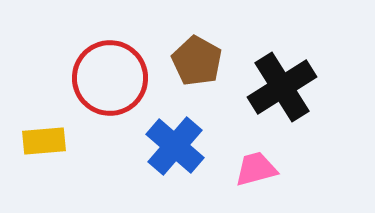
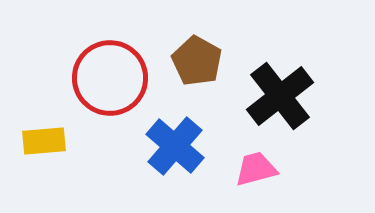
black cross: moved 2 px left, 9 px down; rotated 6 degrees counterclockwise
